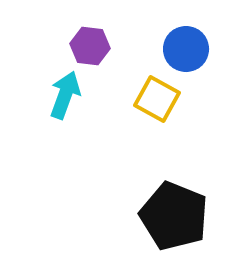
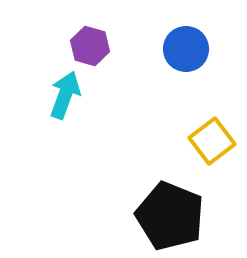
purple hexagon: rotated 9 degrees clockwise
yellow square: moved 55 px right, 42 px down; rotated 24 degrees clockwise
black pentagon: moved 4 px left
